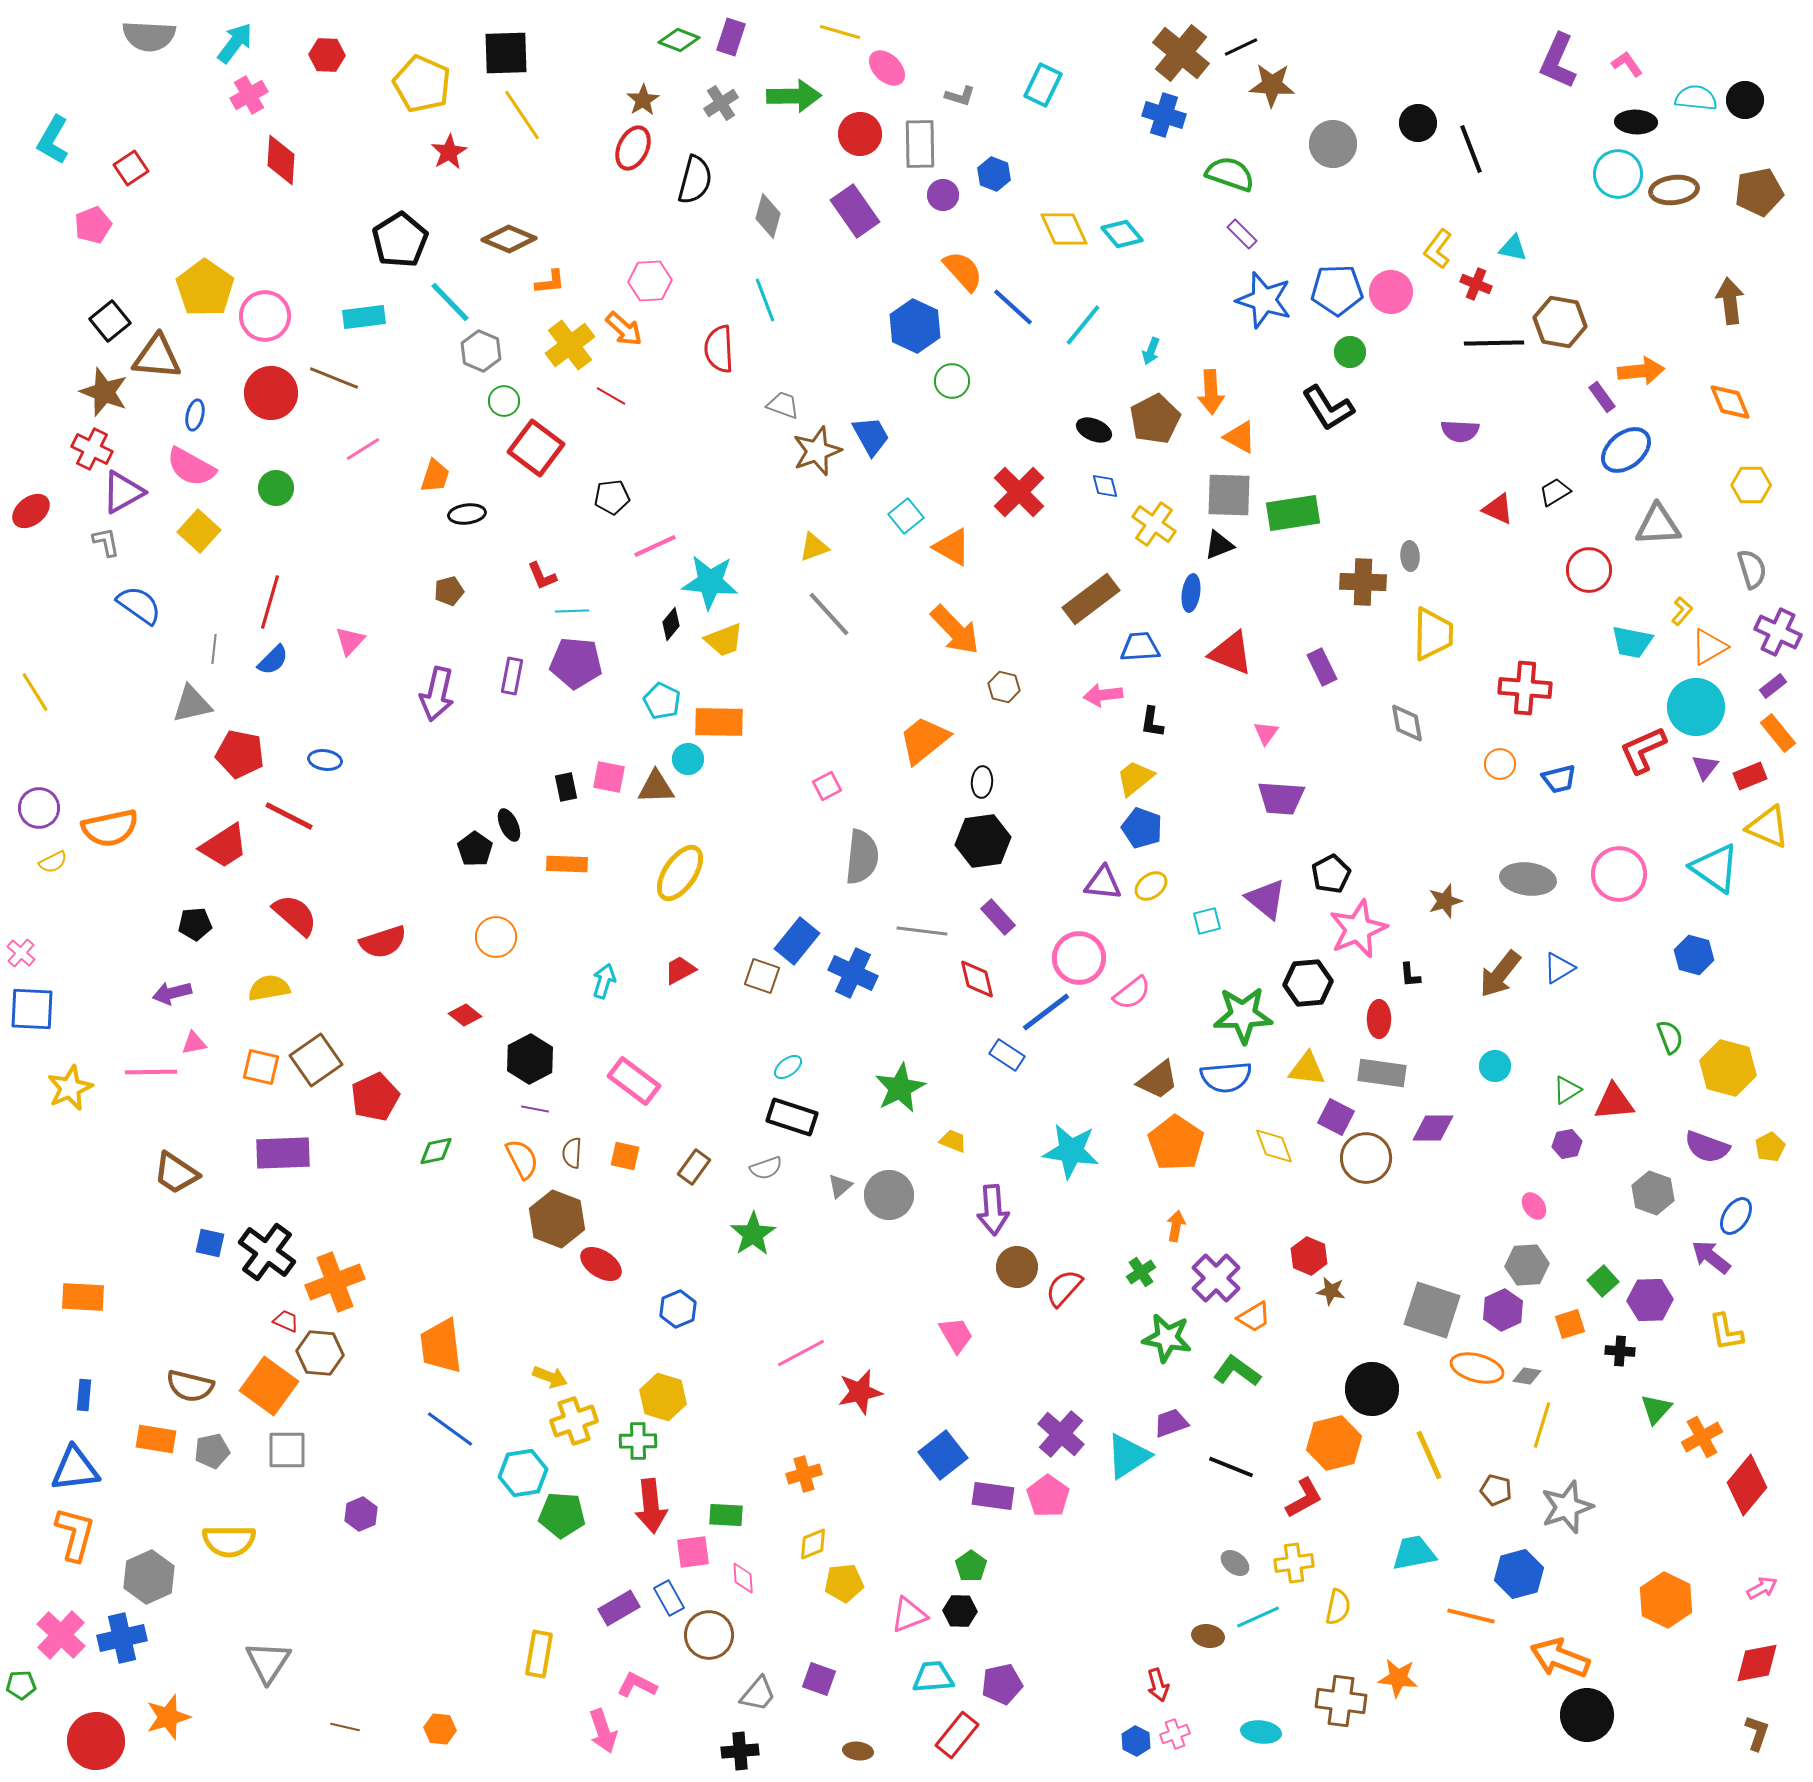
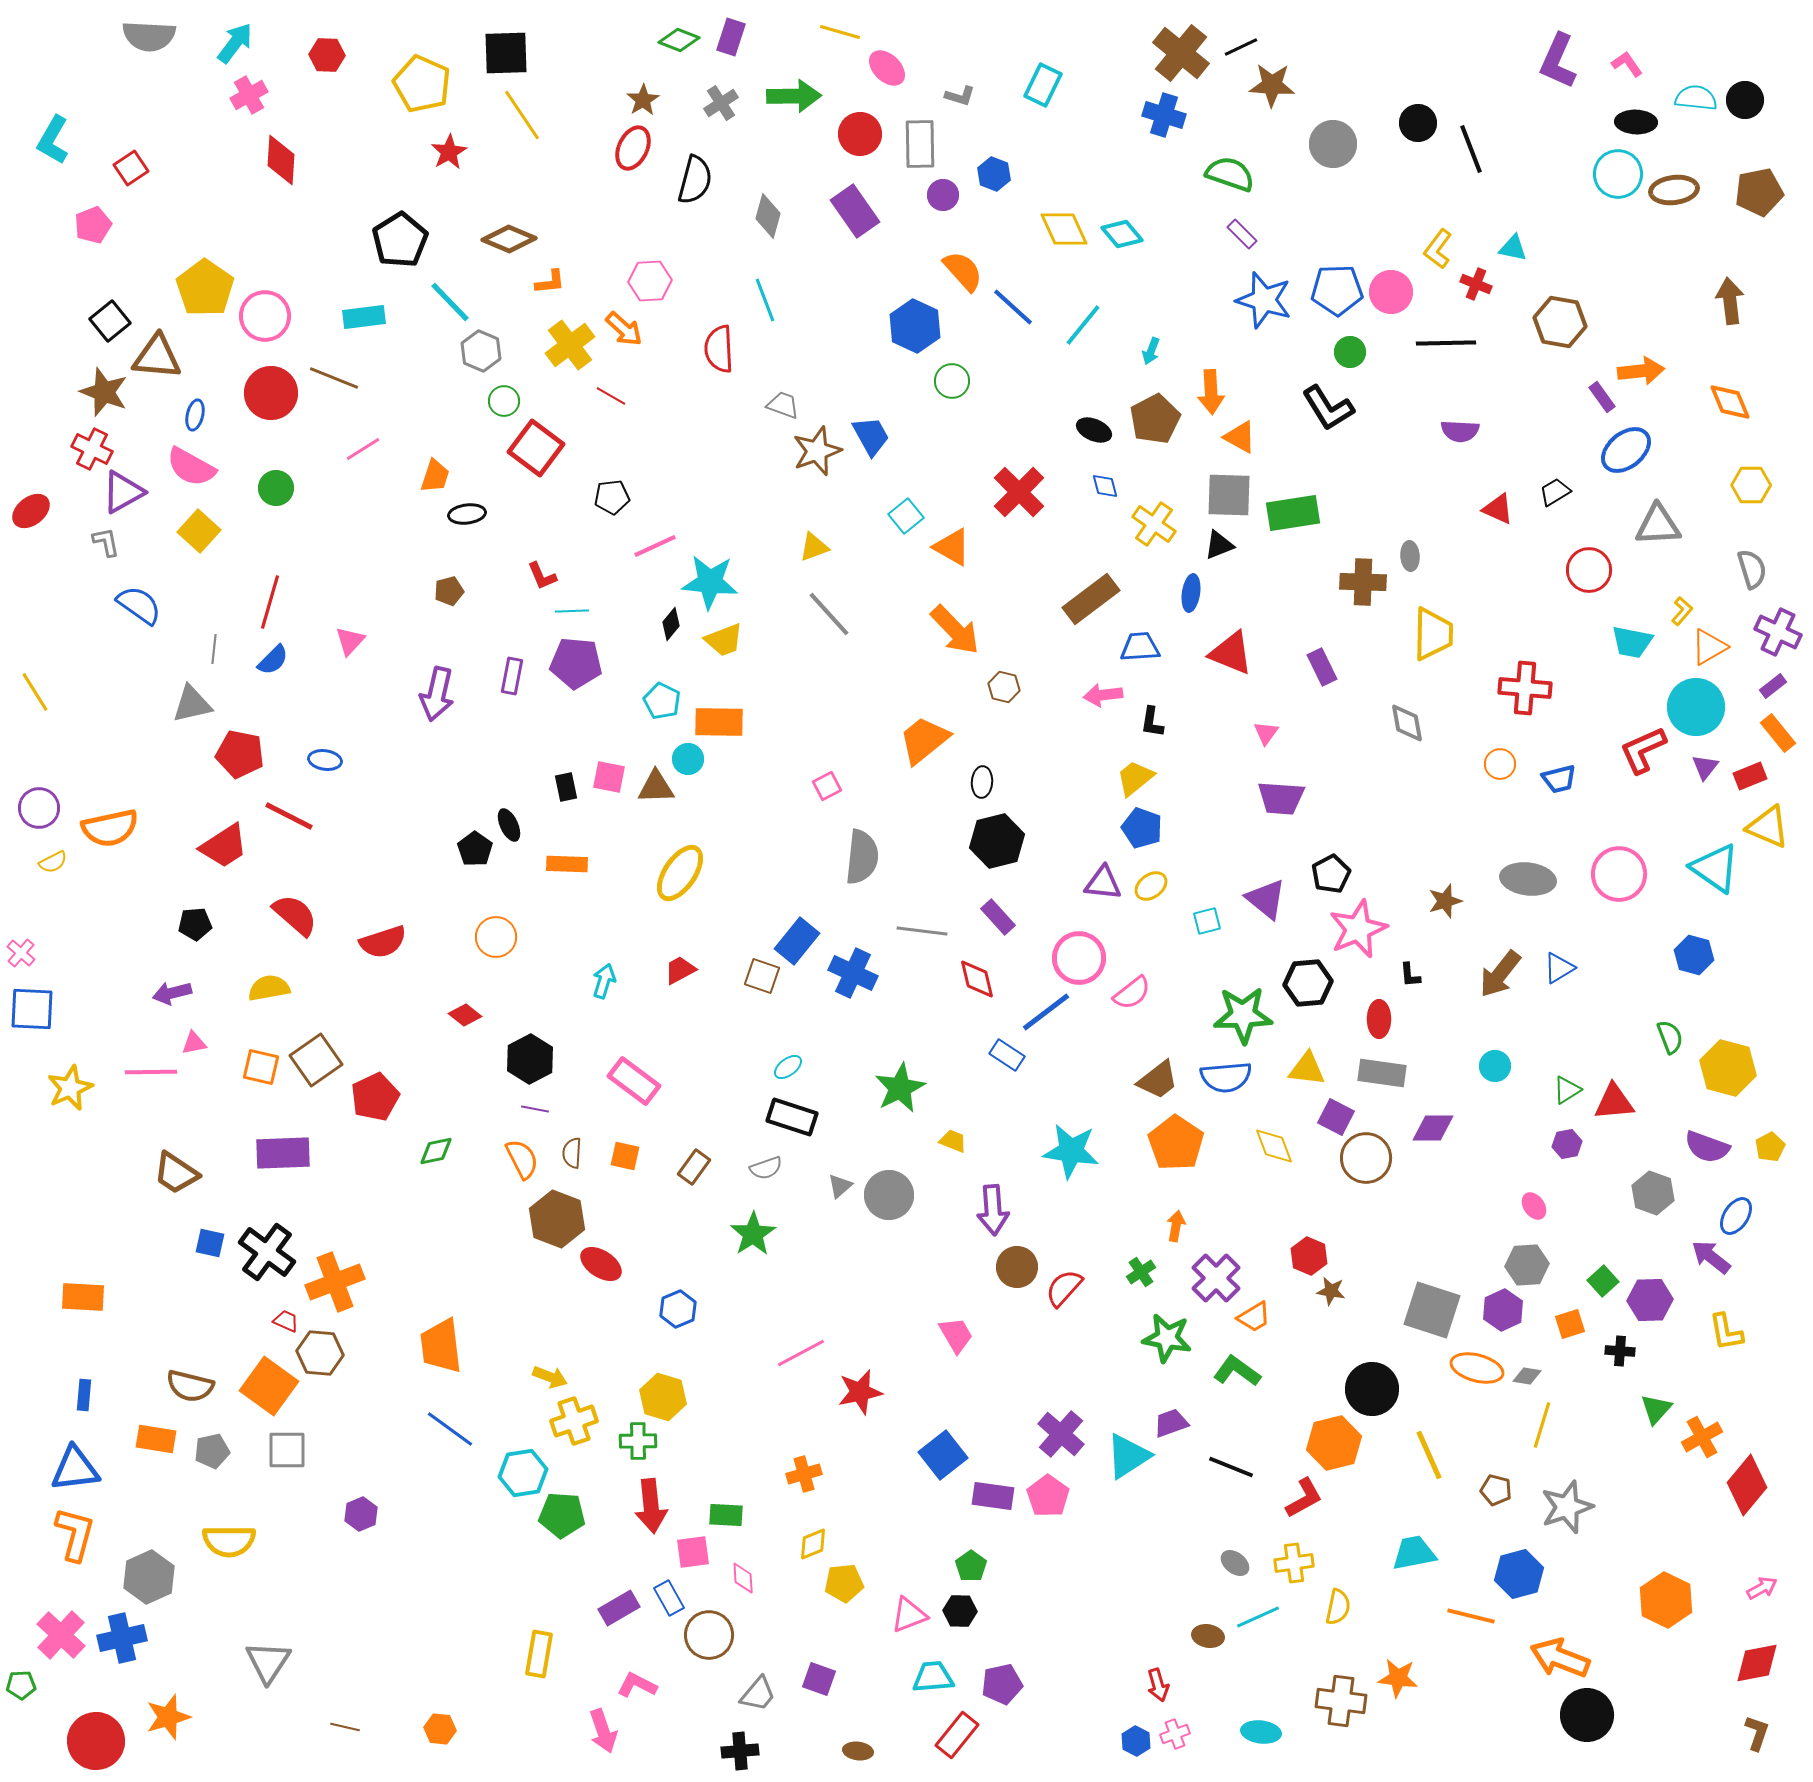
black line at (1494, 343): moved 48 px left
black hexagon at (983, 841): moved 14 px right; rotated 6 degrees counterclockwise
